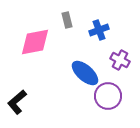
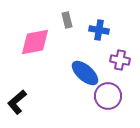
blue cross: rotated 30 degrees clockwise
purple cross: rotated 18 degrees counterclockwise
